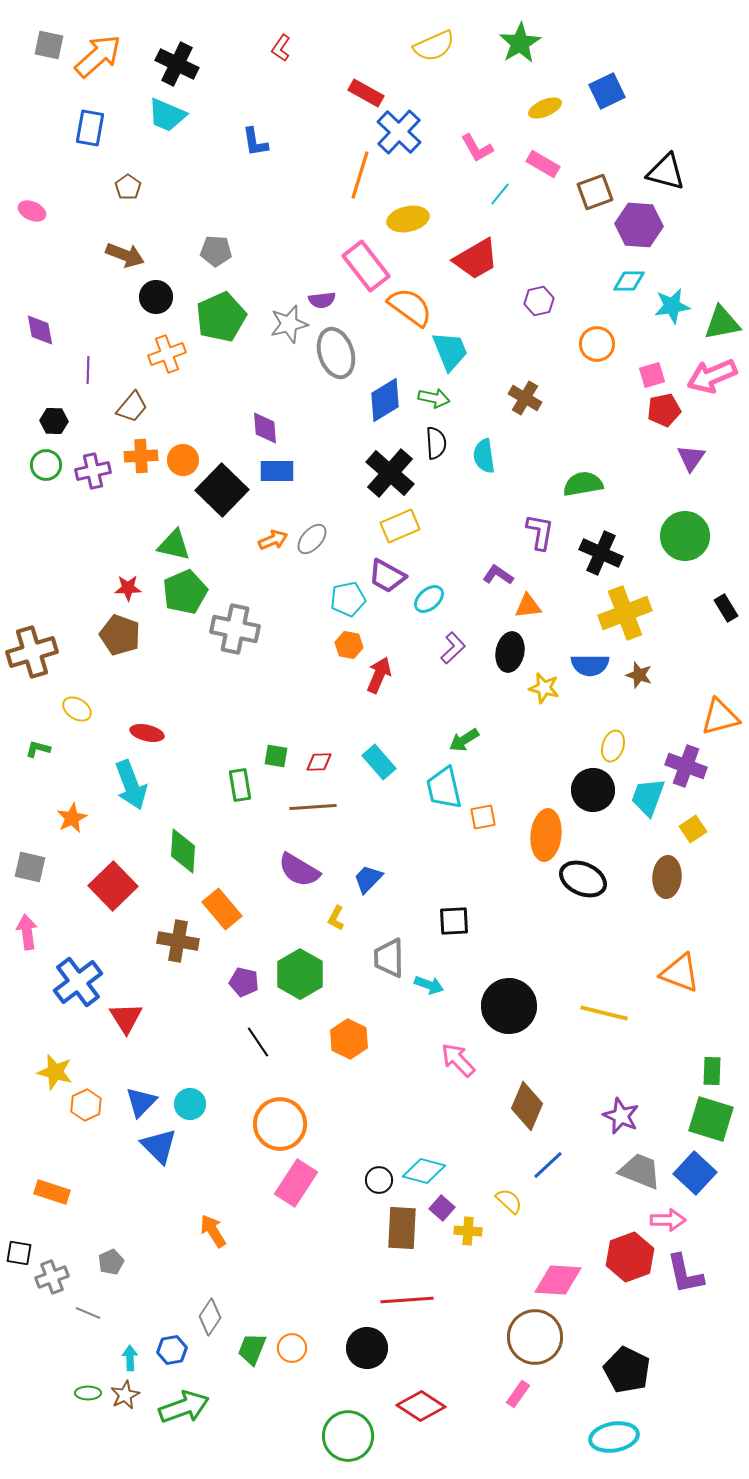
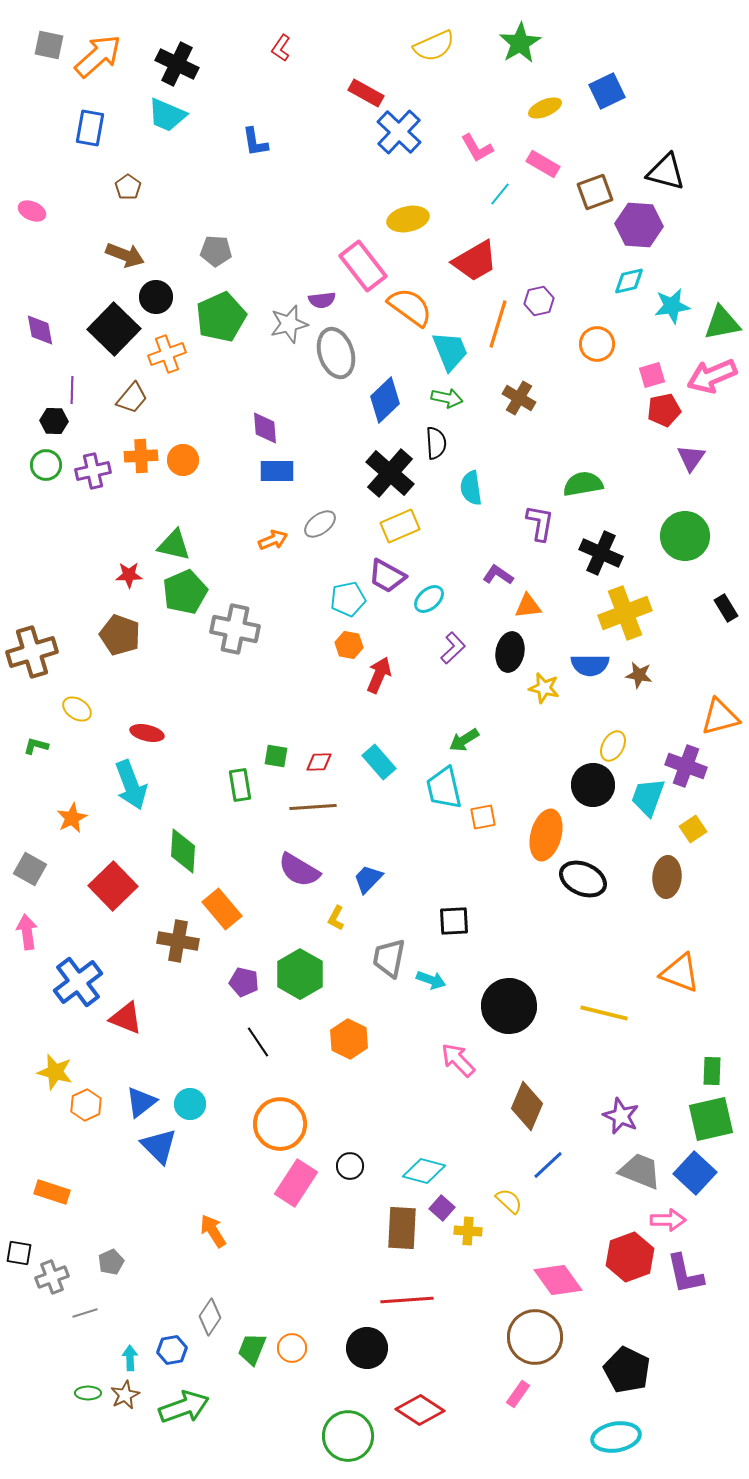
orange line at (360, 175): moved 138 px right, 149 px down
red trapezoid at (476, 259): moved 1 px left, 2 px down
pink rectangle at (366, 266): moved 3 px left
cyan diamond at (629, 281): rotated 12 degrees counterclockwise
purple line at (88, 370): moved 16 px left, 20 px down
green arrow at (434, 398): moved 13 px right
brown cross at (525, 398): moved 6 px left
blue diamond at (385, 400): rotated 12 degrees counterclockwise
brown trapezoid at (132, 407): moved 9 px up
cyan semicircle at (484, 456): moved 13 px left, 32 px down
black square at (222, 490): moved 108 px left, 161 px up
purple L-shape at (540, 532): moved 9 px up
gray ellipse at (312, 539): moved 8 px right, 15 px up; rotated 12 degrees clockwise
red star at (128, 588): moved 1 px right, 13 px up
brown star at (639, 675): rotated 8 degrees counterclockwise
yellow ellipse at (613, 746): rotated 12 degrees clockwise
green L-shape at (38, 749): moved 2 px left, 3 px up
black circle at (593, 790): moved 5 px up
orange ellipse at (546, 835): rotated 9 degrees clockwise
gray square at (30, 867): moved 2 px down; rotated 16 degrees clockwise
gray trapezoid at (389, 958): rotated 12 degrees clockwise
cyan arrow at (429, 985): moved 2 px right, 5 px up
red triangle at (126, 1018): rotated 36 degrees counterclockwise
blue triangle at (141, 1102): rotated 8 degrees clockwise
green square at (711, 1119): rotated 30 degrees counterclockwise
black circle at (379, 1180): moved 29 px left, 14 px up
pink diamond at (558, 1280): rotated 51 degrees clockwise
gray line at (88, 1313): moved 3 px left; rotated 40 degrees counterclockwise
red diamond at (421, 1406): moved 1 px left, 4 px down
cyan ellipse at (614, 1437): moved 2 px right
